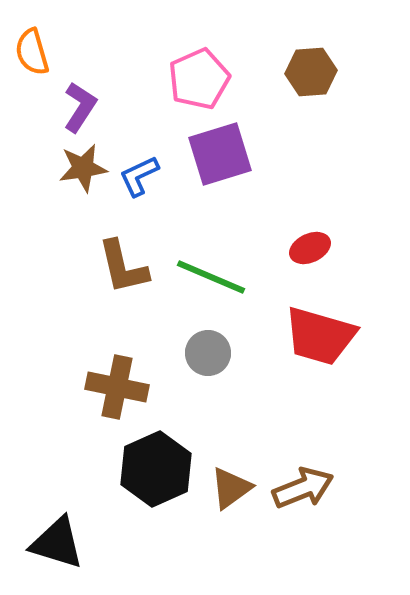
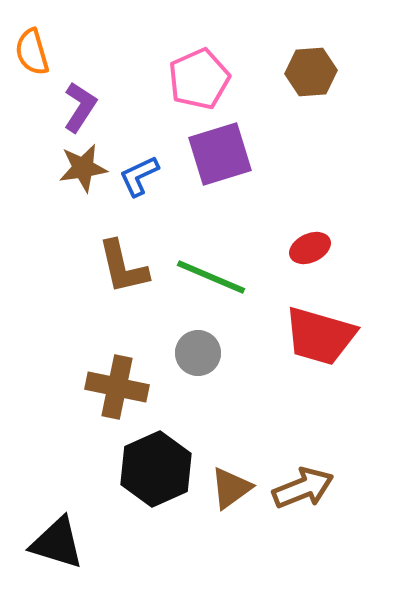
gray circle: moved 10 px left
